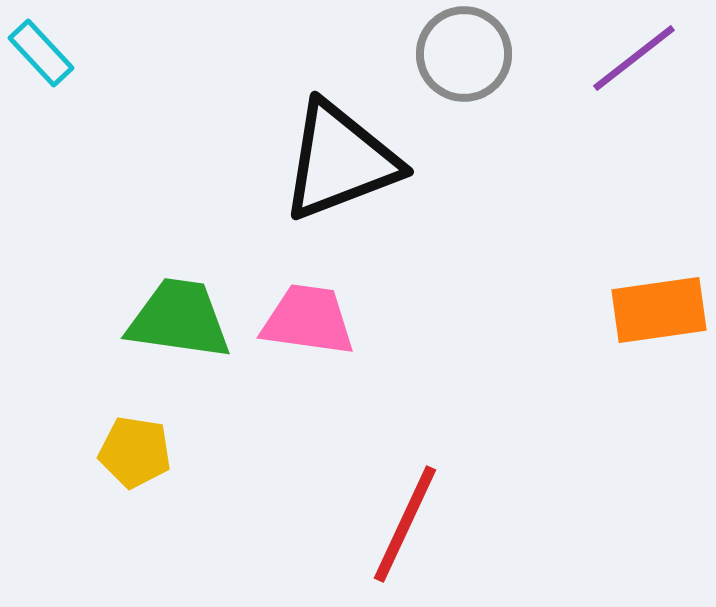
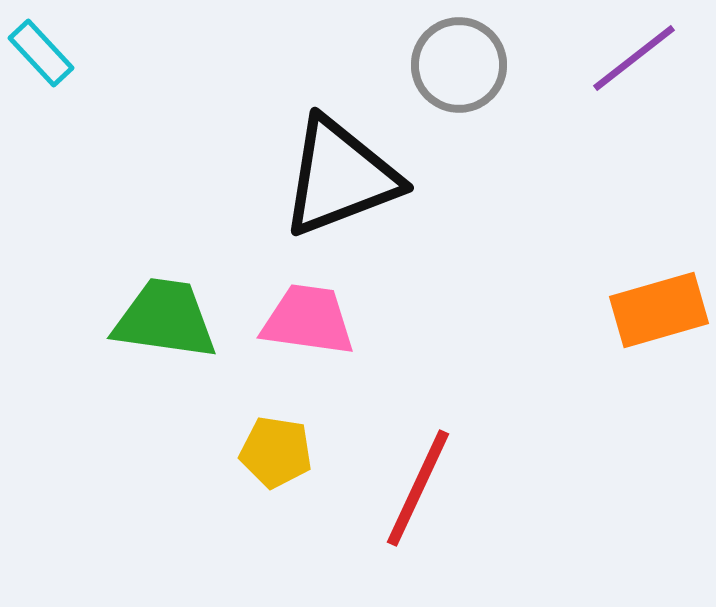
gray circle: moved 5 px left, 11 px down
black triangle: moved 16 px down
orange rectangle: rotated 8 degrees counterclockwise
green trapezoid: moved 14 px left
yellow pentagon: moved 141 px right
red line: moved 13 px right, 36 px up
